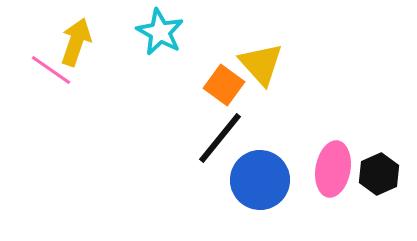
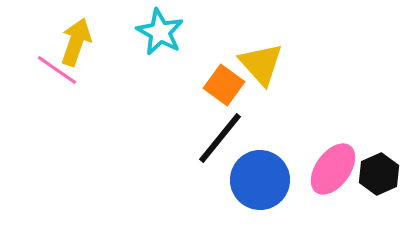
pink line: moved 6 px right
pink ellipse: rotated 26 degrees clockwise
